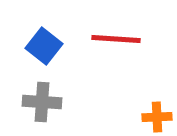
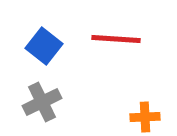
gray cross: rotated 30 degrees counterclockwise
orange cross: moved 12 px left
